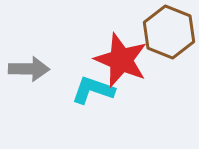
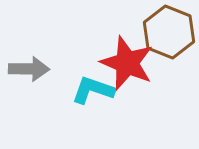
red star: moved 6 px right, 3 px down
